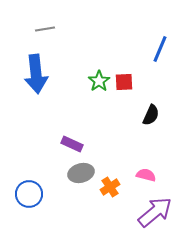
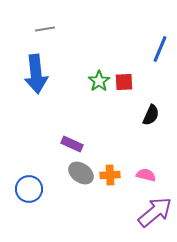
gray ellipse: rotated 50 degrees clockwise
orange cross: moved 12 px up; rotated 30 degrees clockwise
blue circle: moved 5 px up
